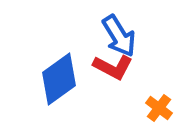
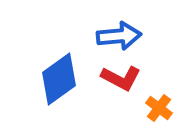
blue arrow: rotated 63 degrees counterclockwise
red L-shape: moved 8 px right, 11 px down
